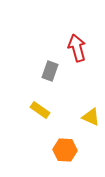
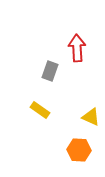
red arrow: rotated 12 degrees clockwise
orange hexagon: moved 14 px right
